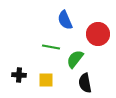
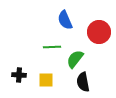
red circle: moved 1 px right, 2 px up
green line: moved 1 px right; rotated 12 degrees counterclockwise
black semicircle: moved 2 px left, 1 px up
